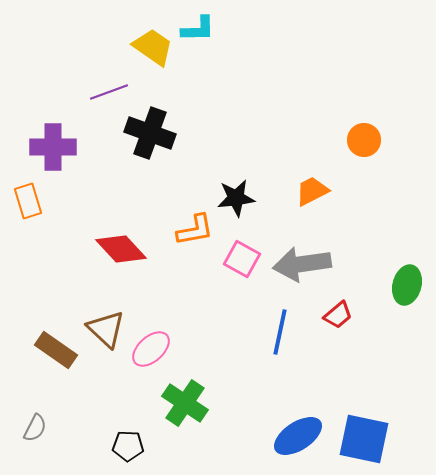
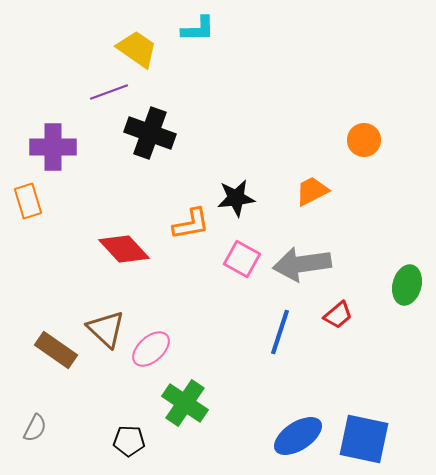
yellow trapezoid: moved 16 px left, 2 px down
orange L-shape: moved 4 px left, 6 px up
red diamond: moved 3 px right
blue line: rotated 6 degrees clockwise
black pentagon: moved 1 px right, 5 px up
